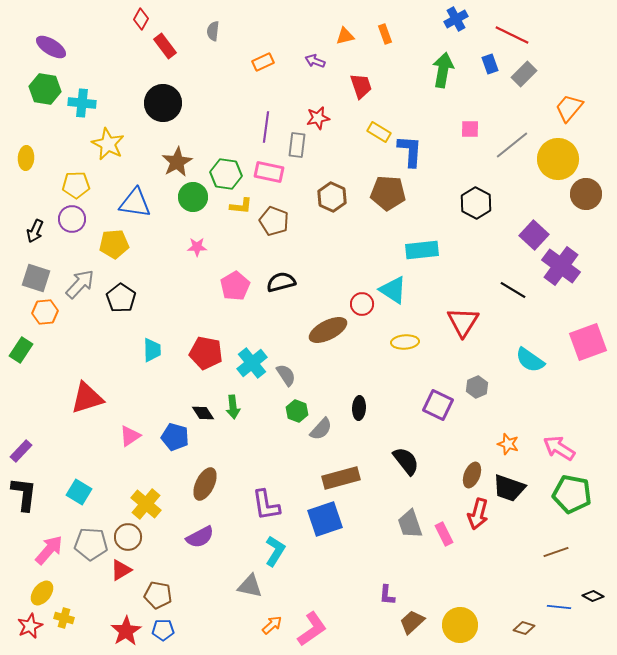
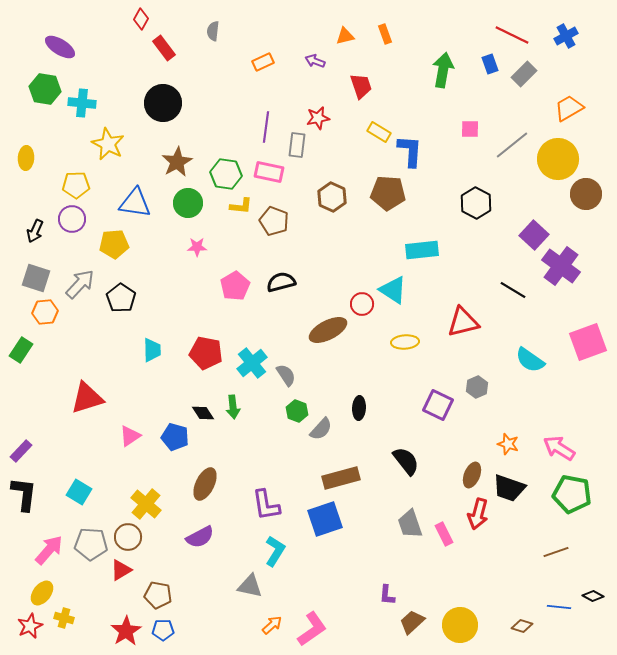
blue cross at (456, 19): moved 110 px right, 17 px down
red rectangle at (165, 46): moved 1 px left, 2 px down
purple ellipse at (51, 47): moved 9 px right
orange trapezoid at (569, 108): rotated 20 degrees clockwise
green circle at (193, 197): moved 5 px left, 6 px down
red triangle at (463, 322): rotated 44 degrees clockwise
brown diamond at (524, 628): moved 2 px left, 2 px up
